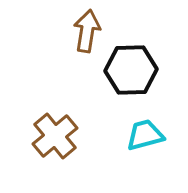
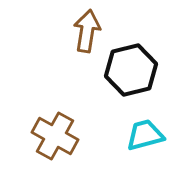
black hexagon: rotated 12 degrees counterclockwise
brown cross: rotated 21 degrees counterclockwise
